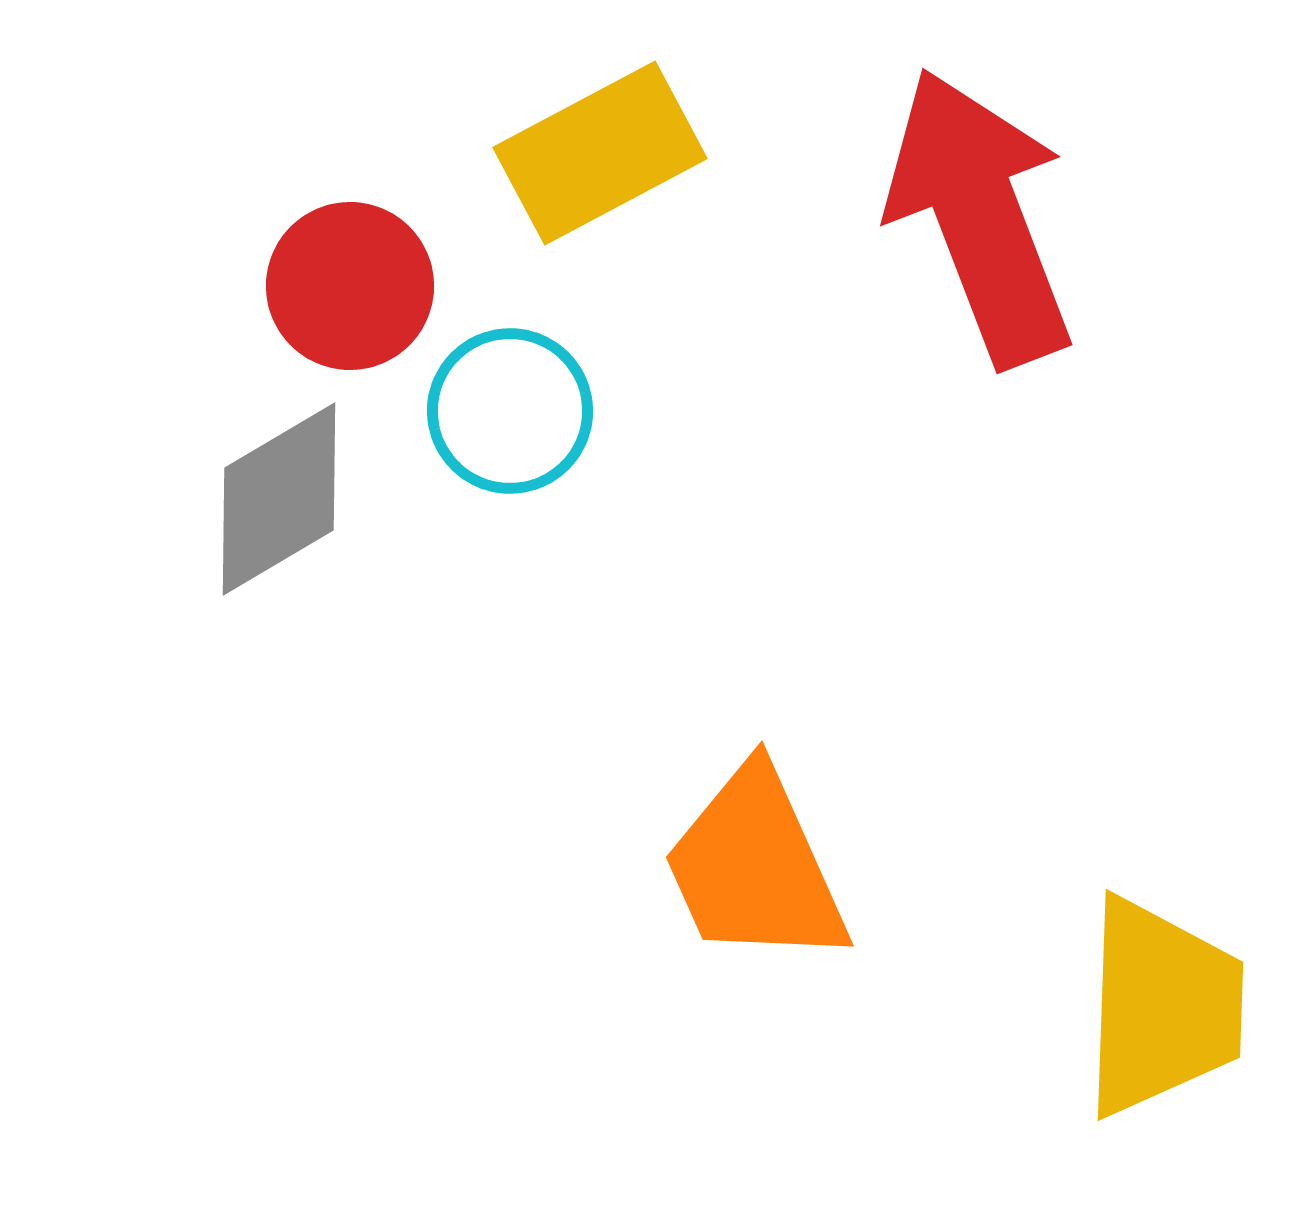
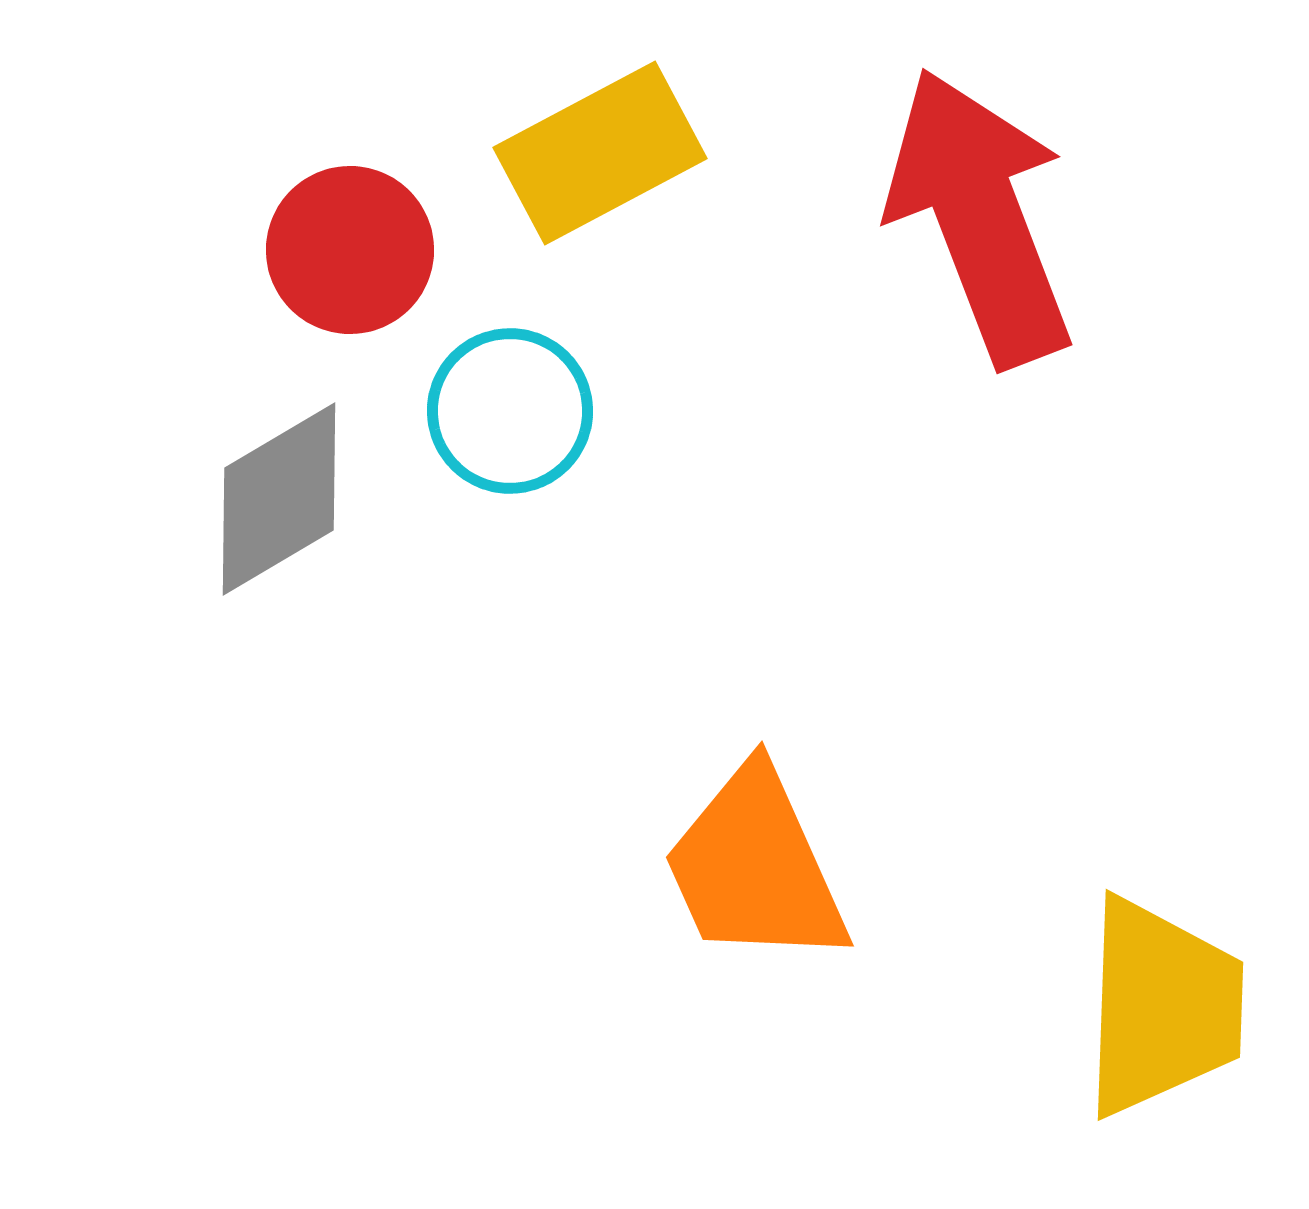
red circle: moved 36 px up
